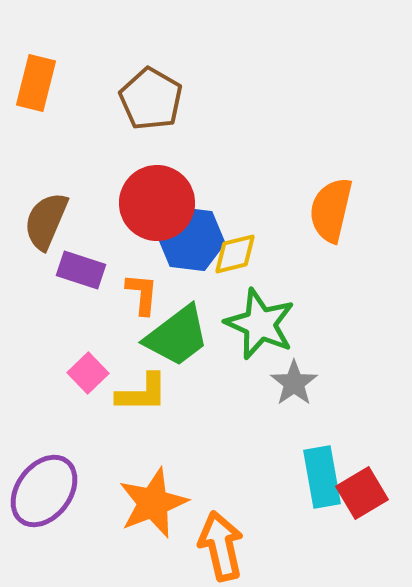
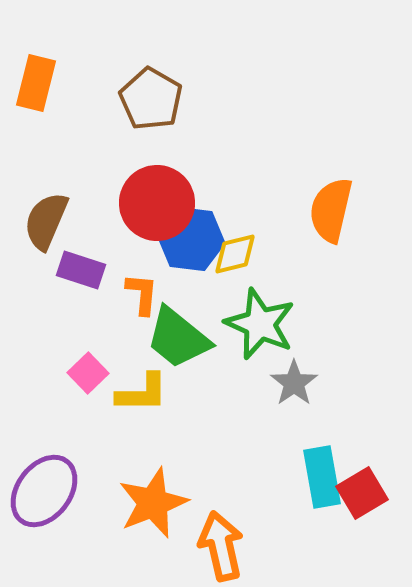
green trapezoid: moved 1 px right, 2 px down; rotated 76 degrees clockwise
